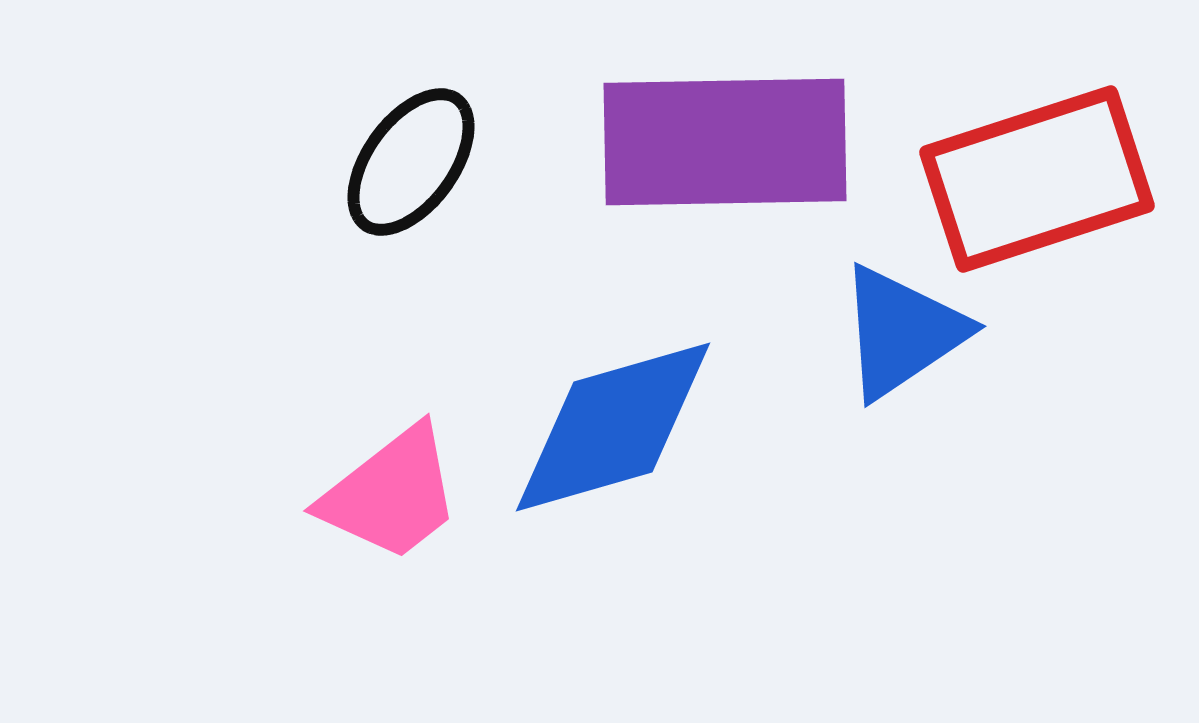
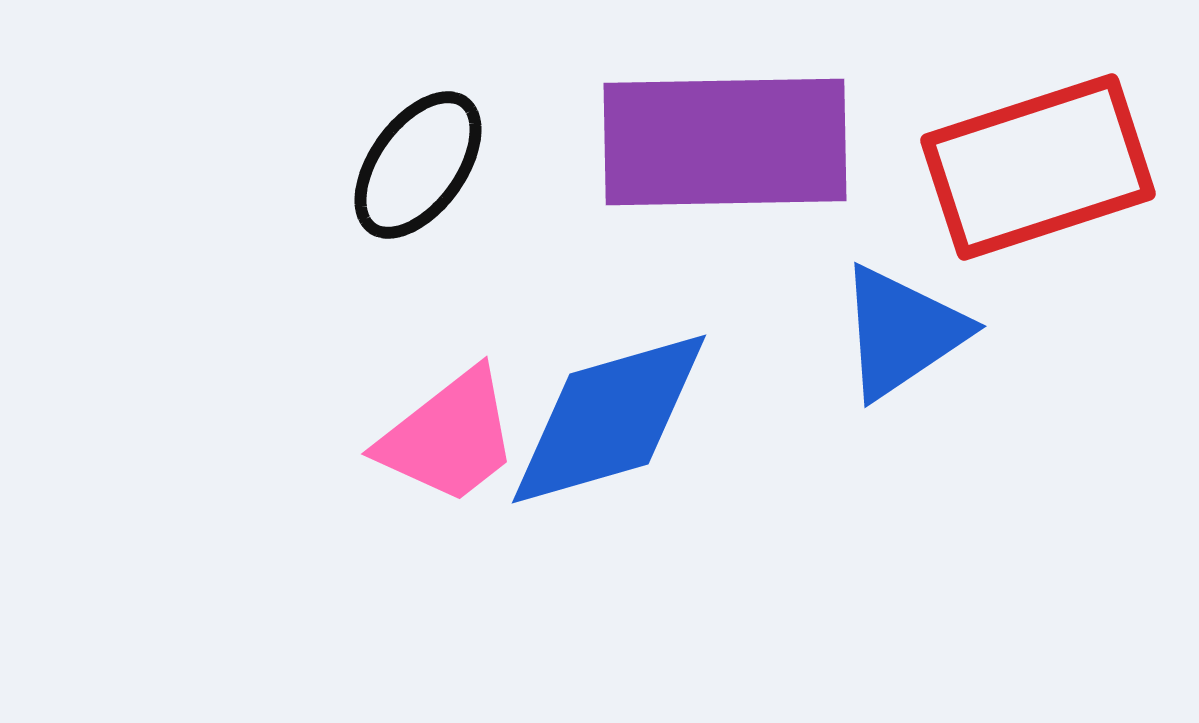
black ellipse: moved 7 px right, 3 px down
red rectangle: moved 1 px right, 12 px up
blue diamond: moved 4 px left, 8 px up
pink trapezoid: moved 58 px right, 57 px up
